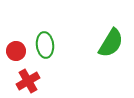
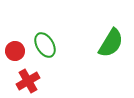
green ellipse: rotated 25 degrees counterclockwise
red circle: moved 1 px left
